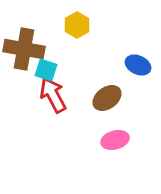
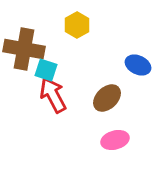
brown ellipse: rotated 8 degrees counterclockwise
